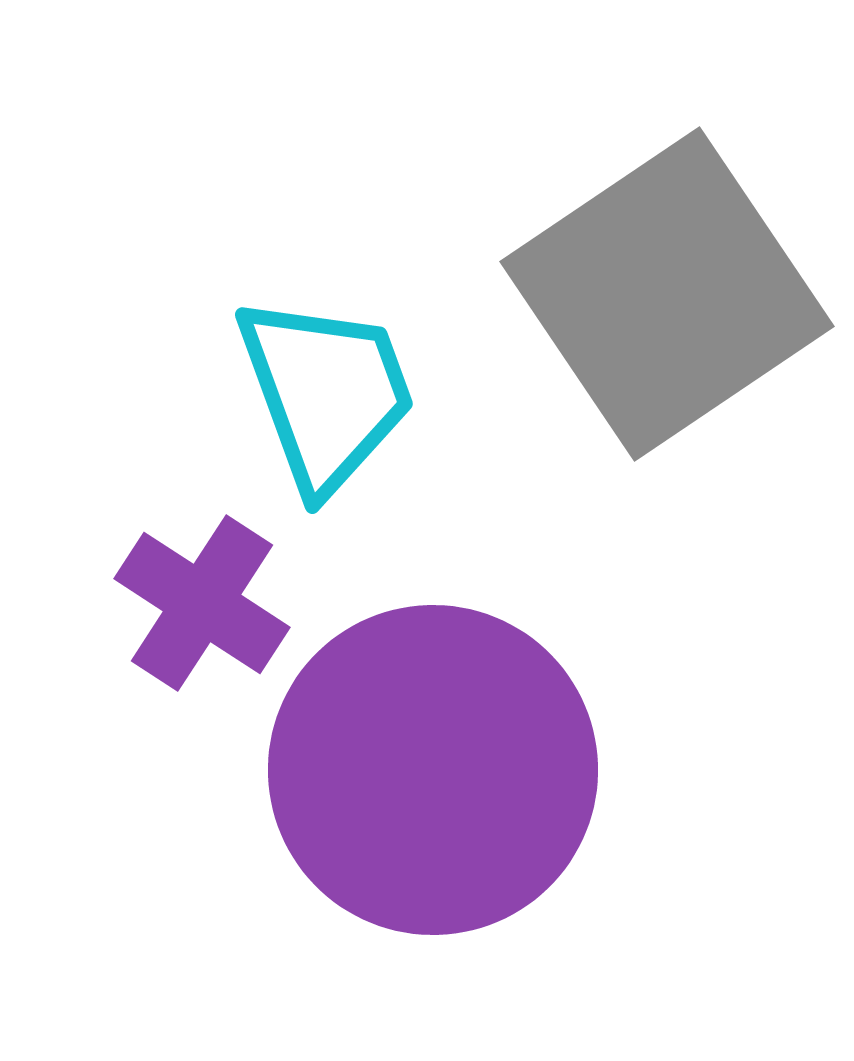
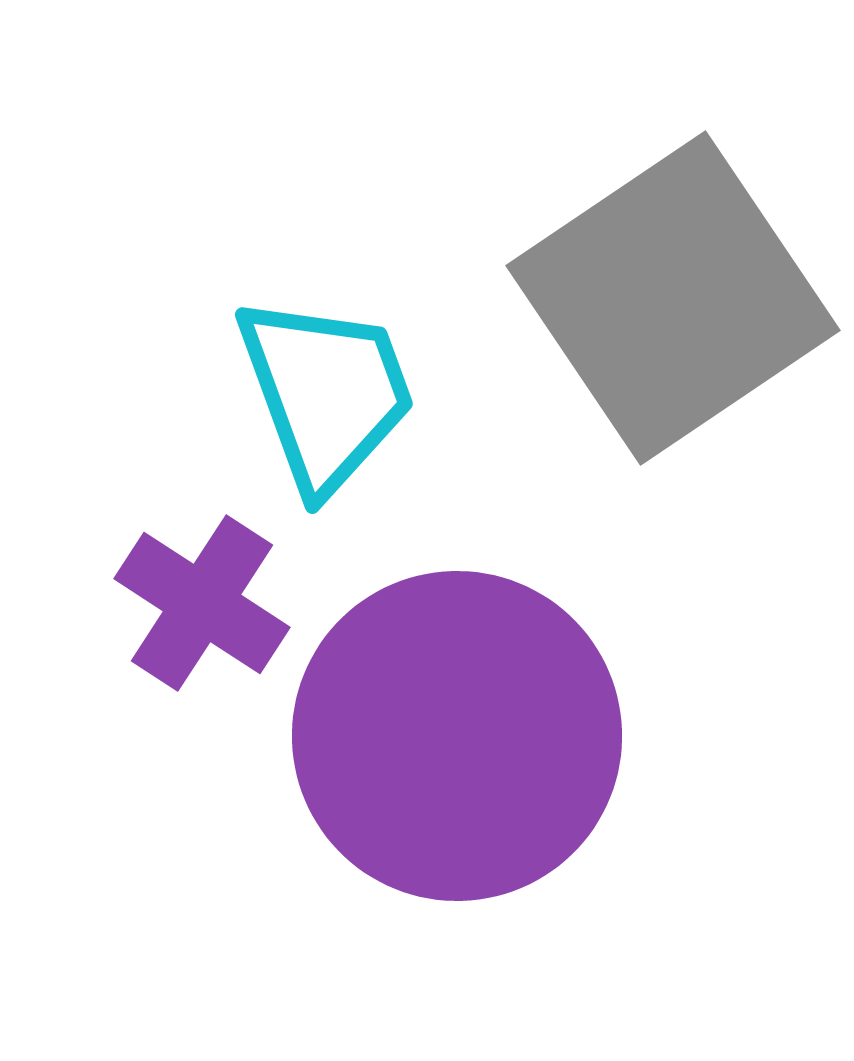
gray square: moved 6 px right, 4 px down
purple circle: moved 24 px right, 34 px up
